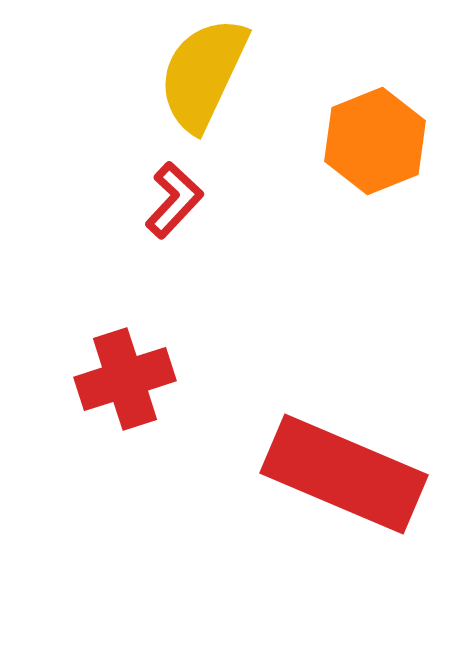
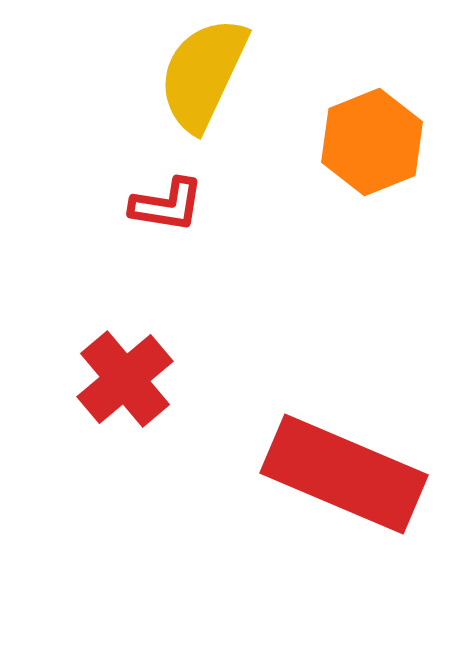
orange hexagon: moved 3 px left, 1 px down
red L-shape: moved 7 px left, 5 px down; rotated 56 degrees clockwise
red cross: rotated 22 degrees counterclockwise
